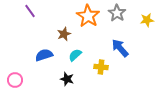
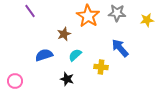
gray star: rotated 30 degrees counterclockwise
pink circle: moved 1 px down
